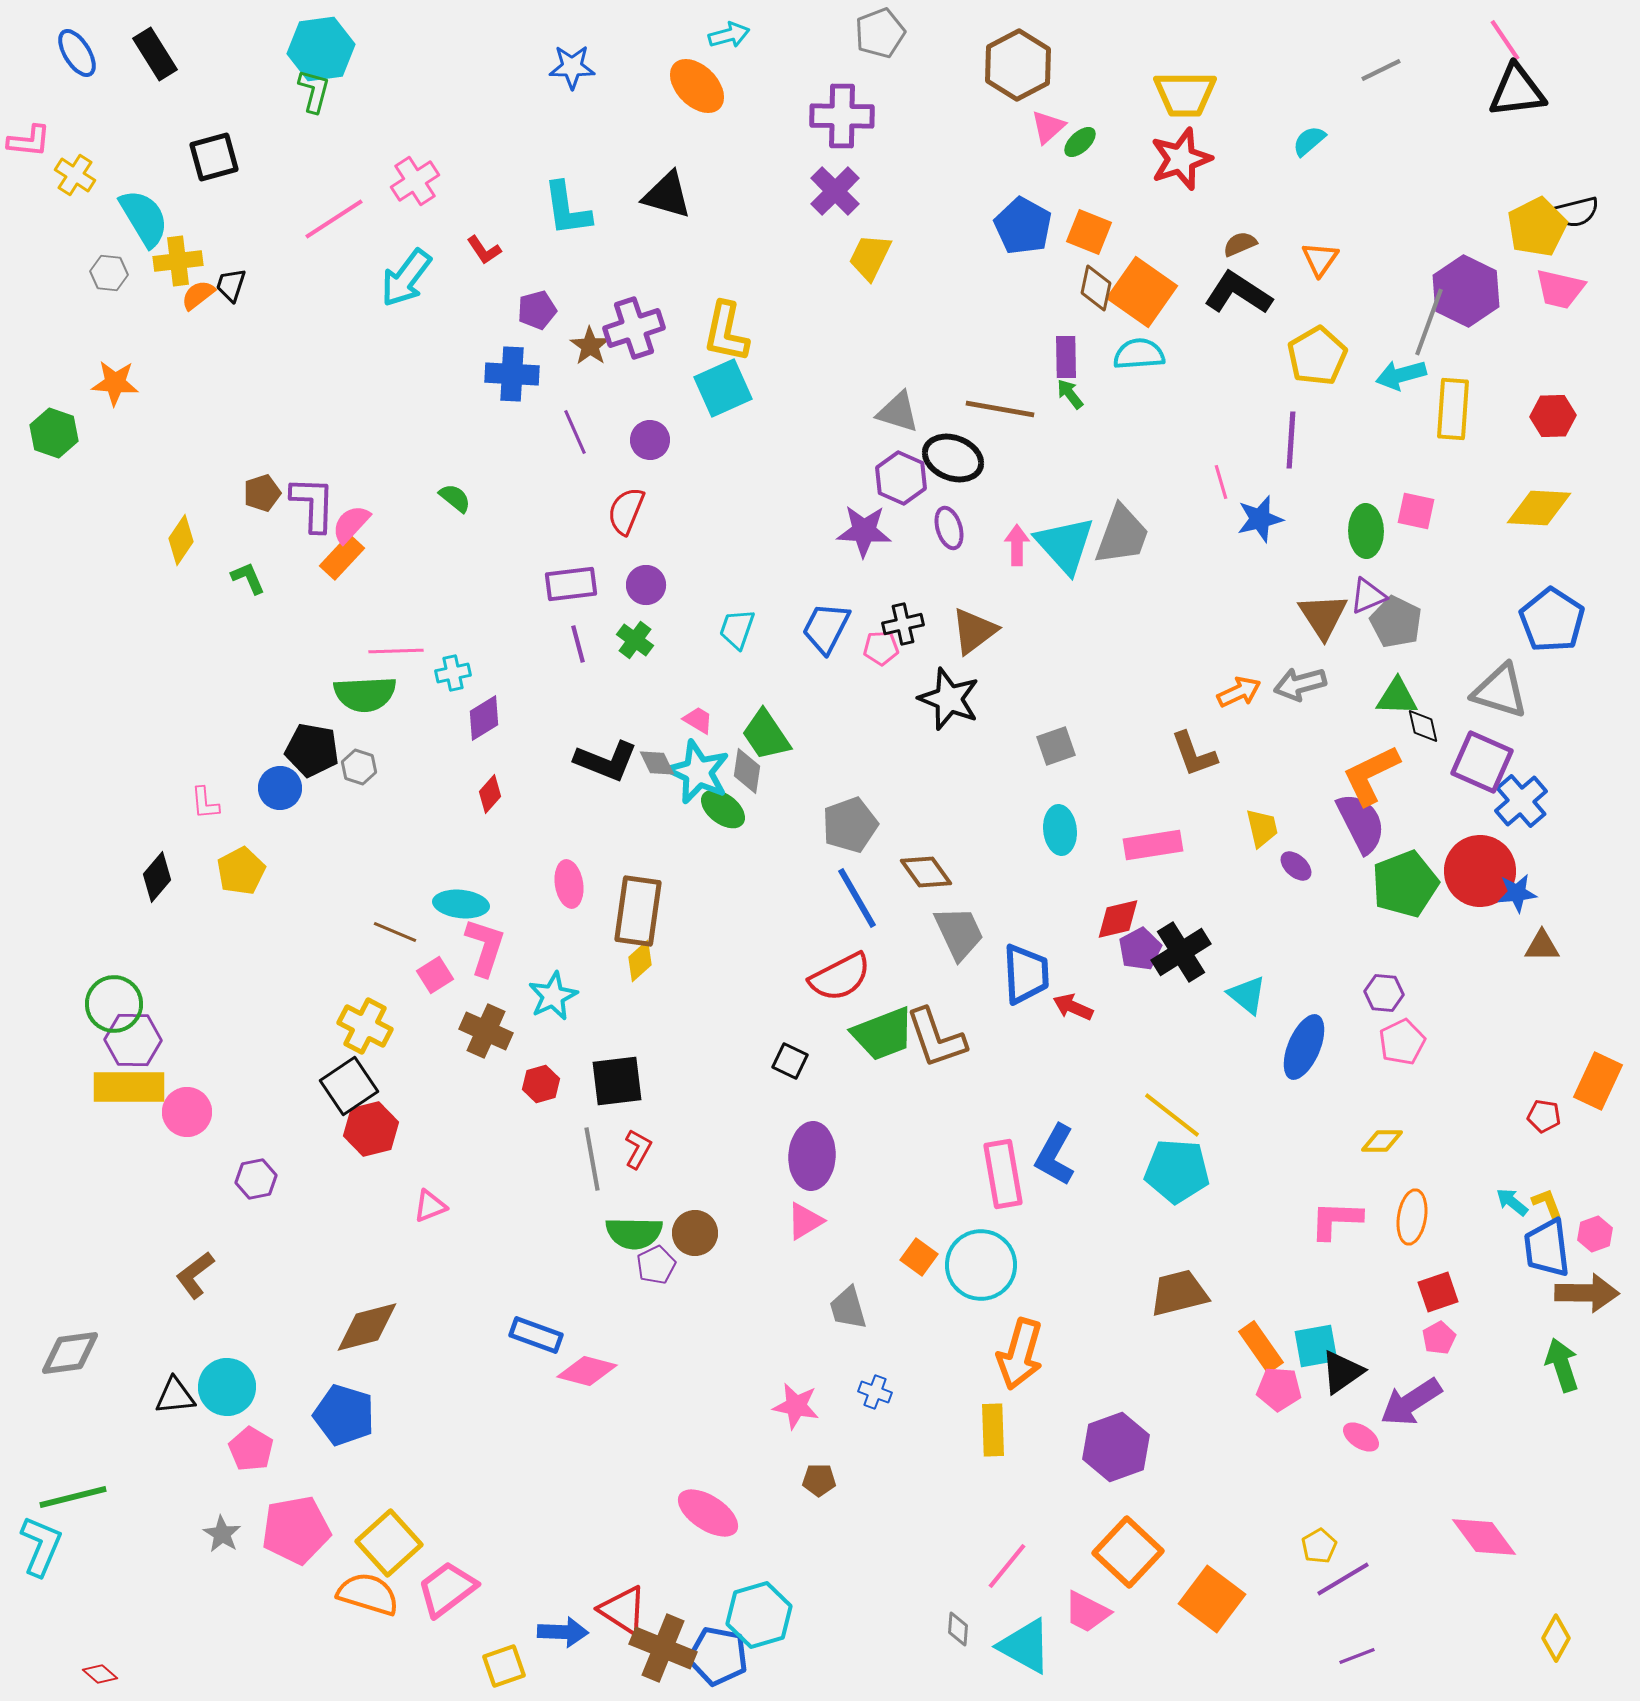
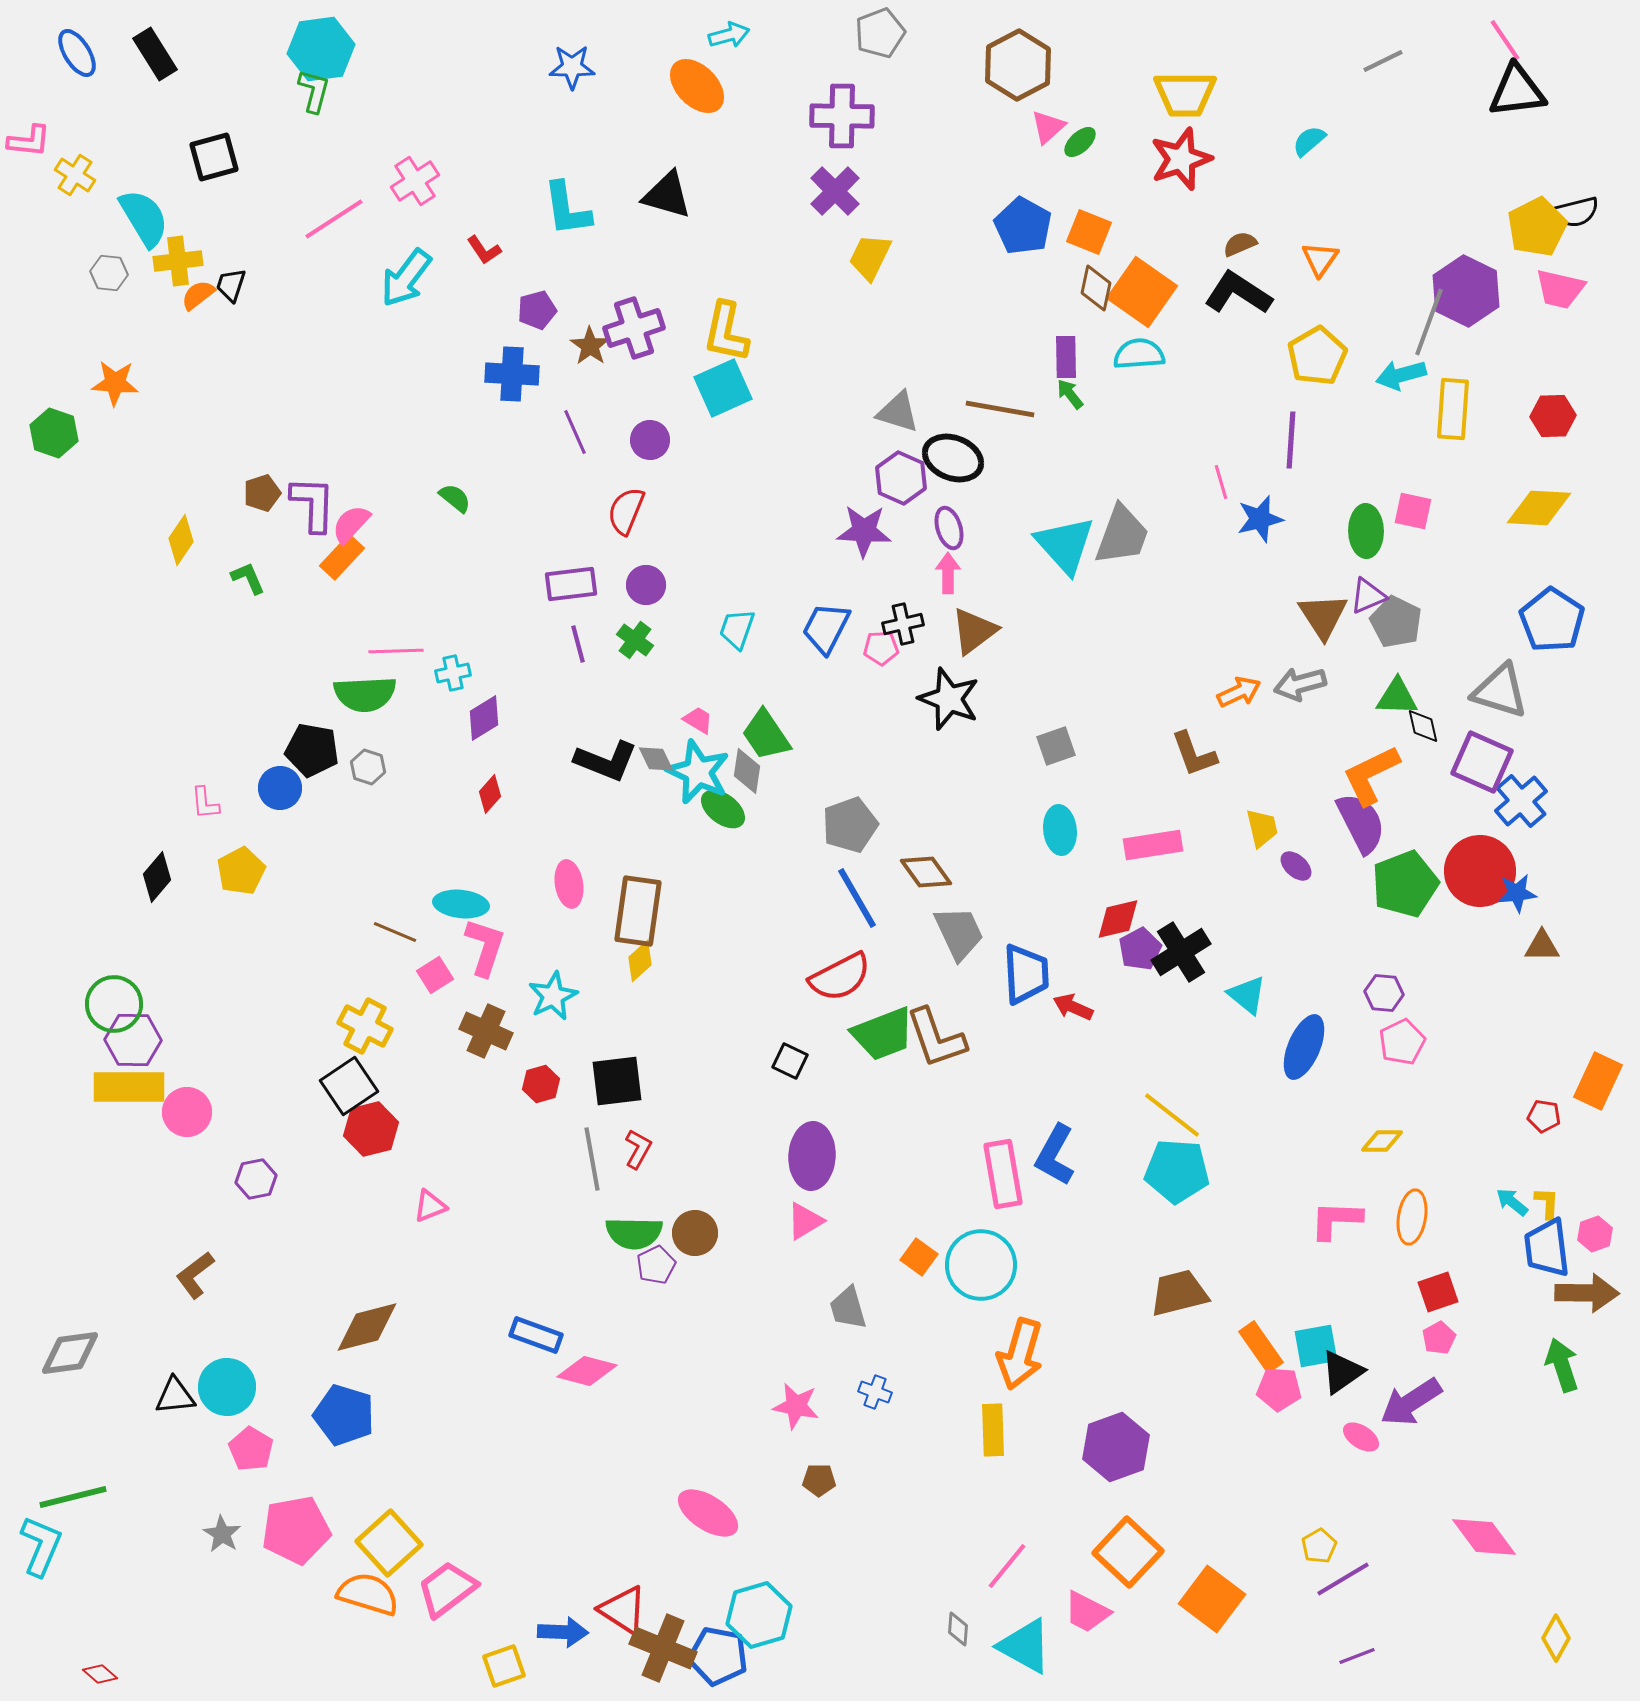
gray line at (1381, 70): moved 2 px right, 9 px up
pink square at (1416, 511): moved 3 px left
pink arrow at (1017, 545): moved 69 px left, 28 px down
gray diamond at (657, 763): moved 1 px left, 4 px up
gray hexagon at (359, 767): moved 9 px right
yellow L-shape at (1547, 1203): rotated 24 degrees clockwise
